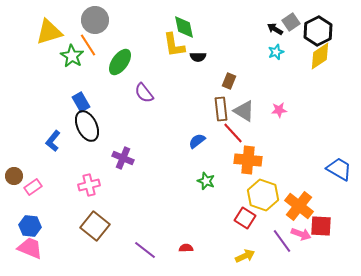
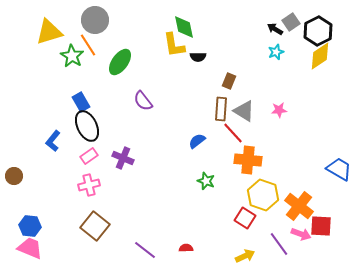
purple semicircle at (144, 93): moved 1 px left, 8 px down
brown rectangle at (221, 109): rotated 10 degrees clockwise
pink rectangle at (33, 187): moved 56 px right, 31 px up
purple line at (282, 241): moved 3 px left, 3 px down
